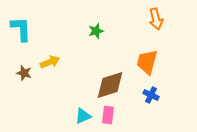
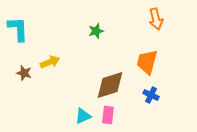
cyan L-shape: moved 3 px left
